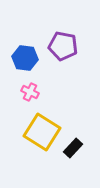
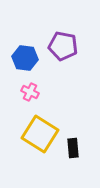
yellow square: moved 2 px left, 2 px down
black rectangle: rotated 48 degrees counterclockwise
